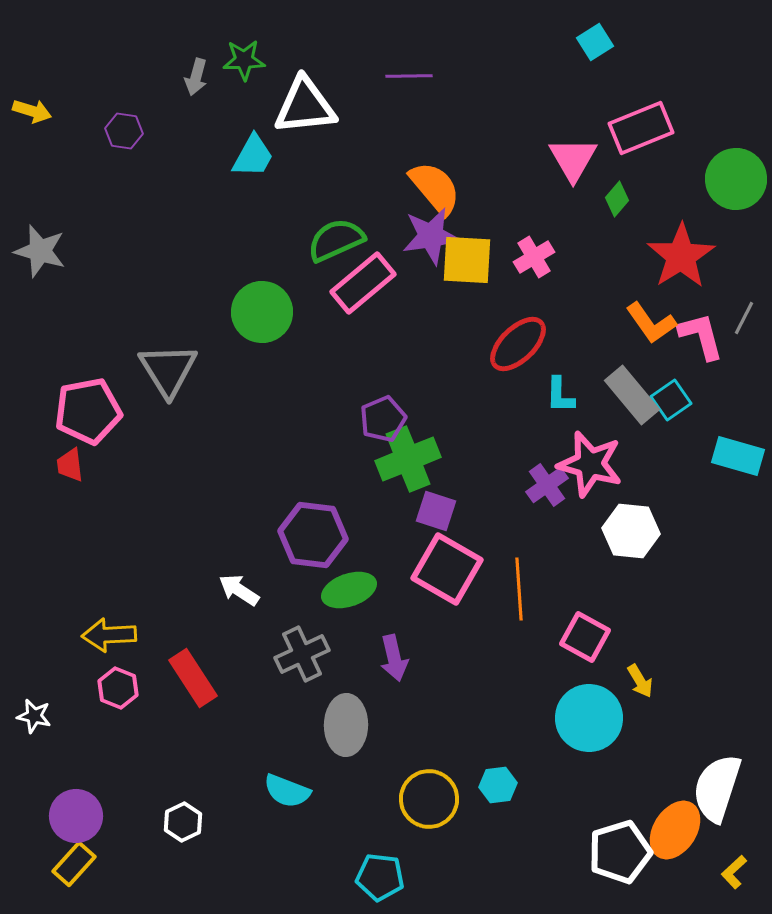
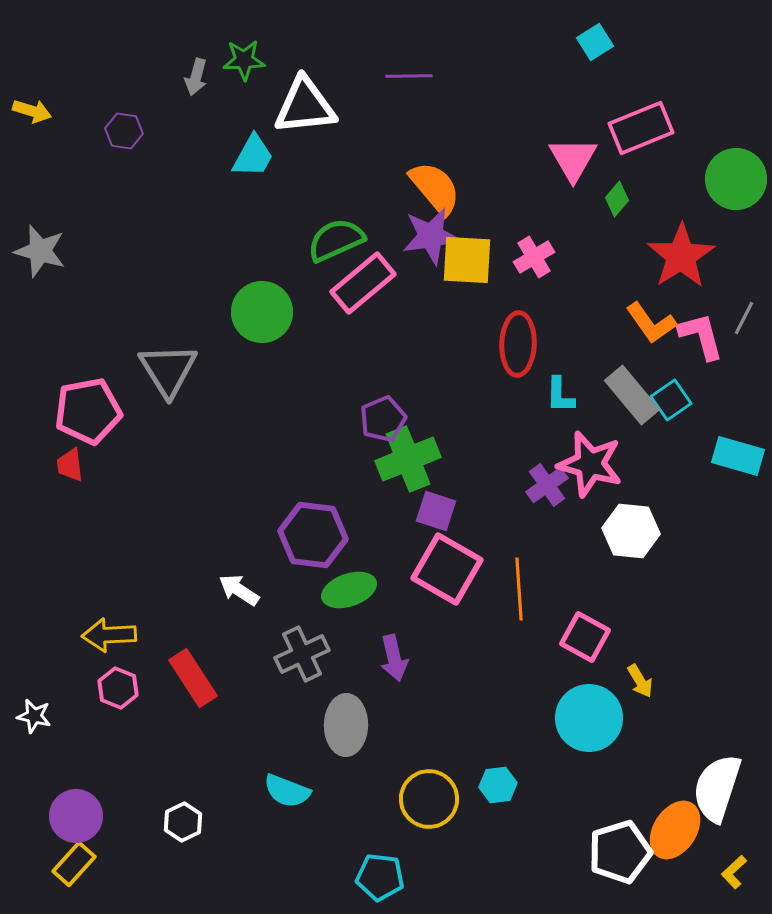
red ellipse at (518, 344): rotated 44 degrees counterclockwise
